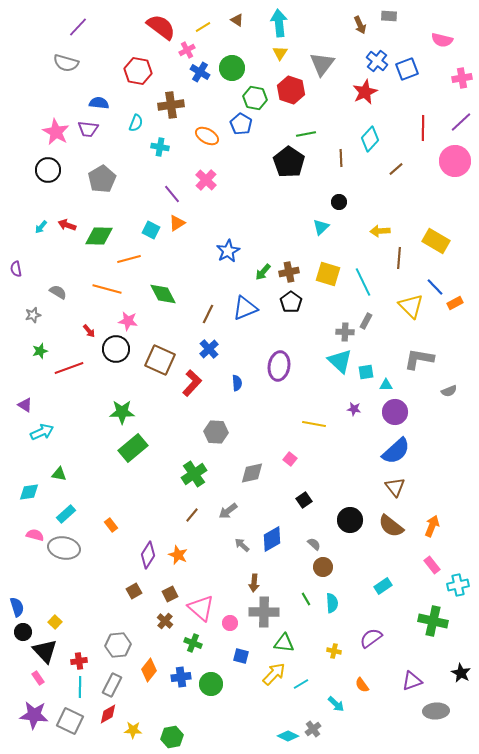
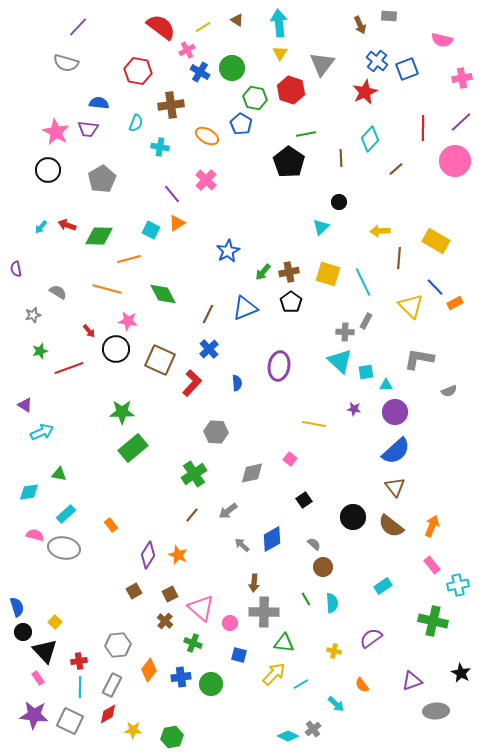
black circle at (350, 520): moved 3 px right, 3 px up
blue square at (241, 656): moved 2 px left, 1 px up
